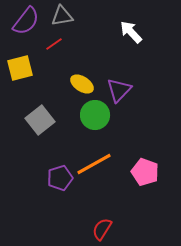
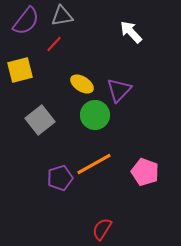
red line: rotated 12 degrees counterclockwise
yellow square: moved 2 px down
